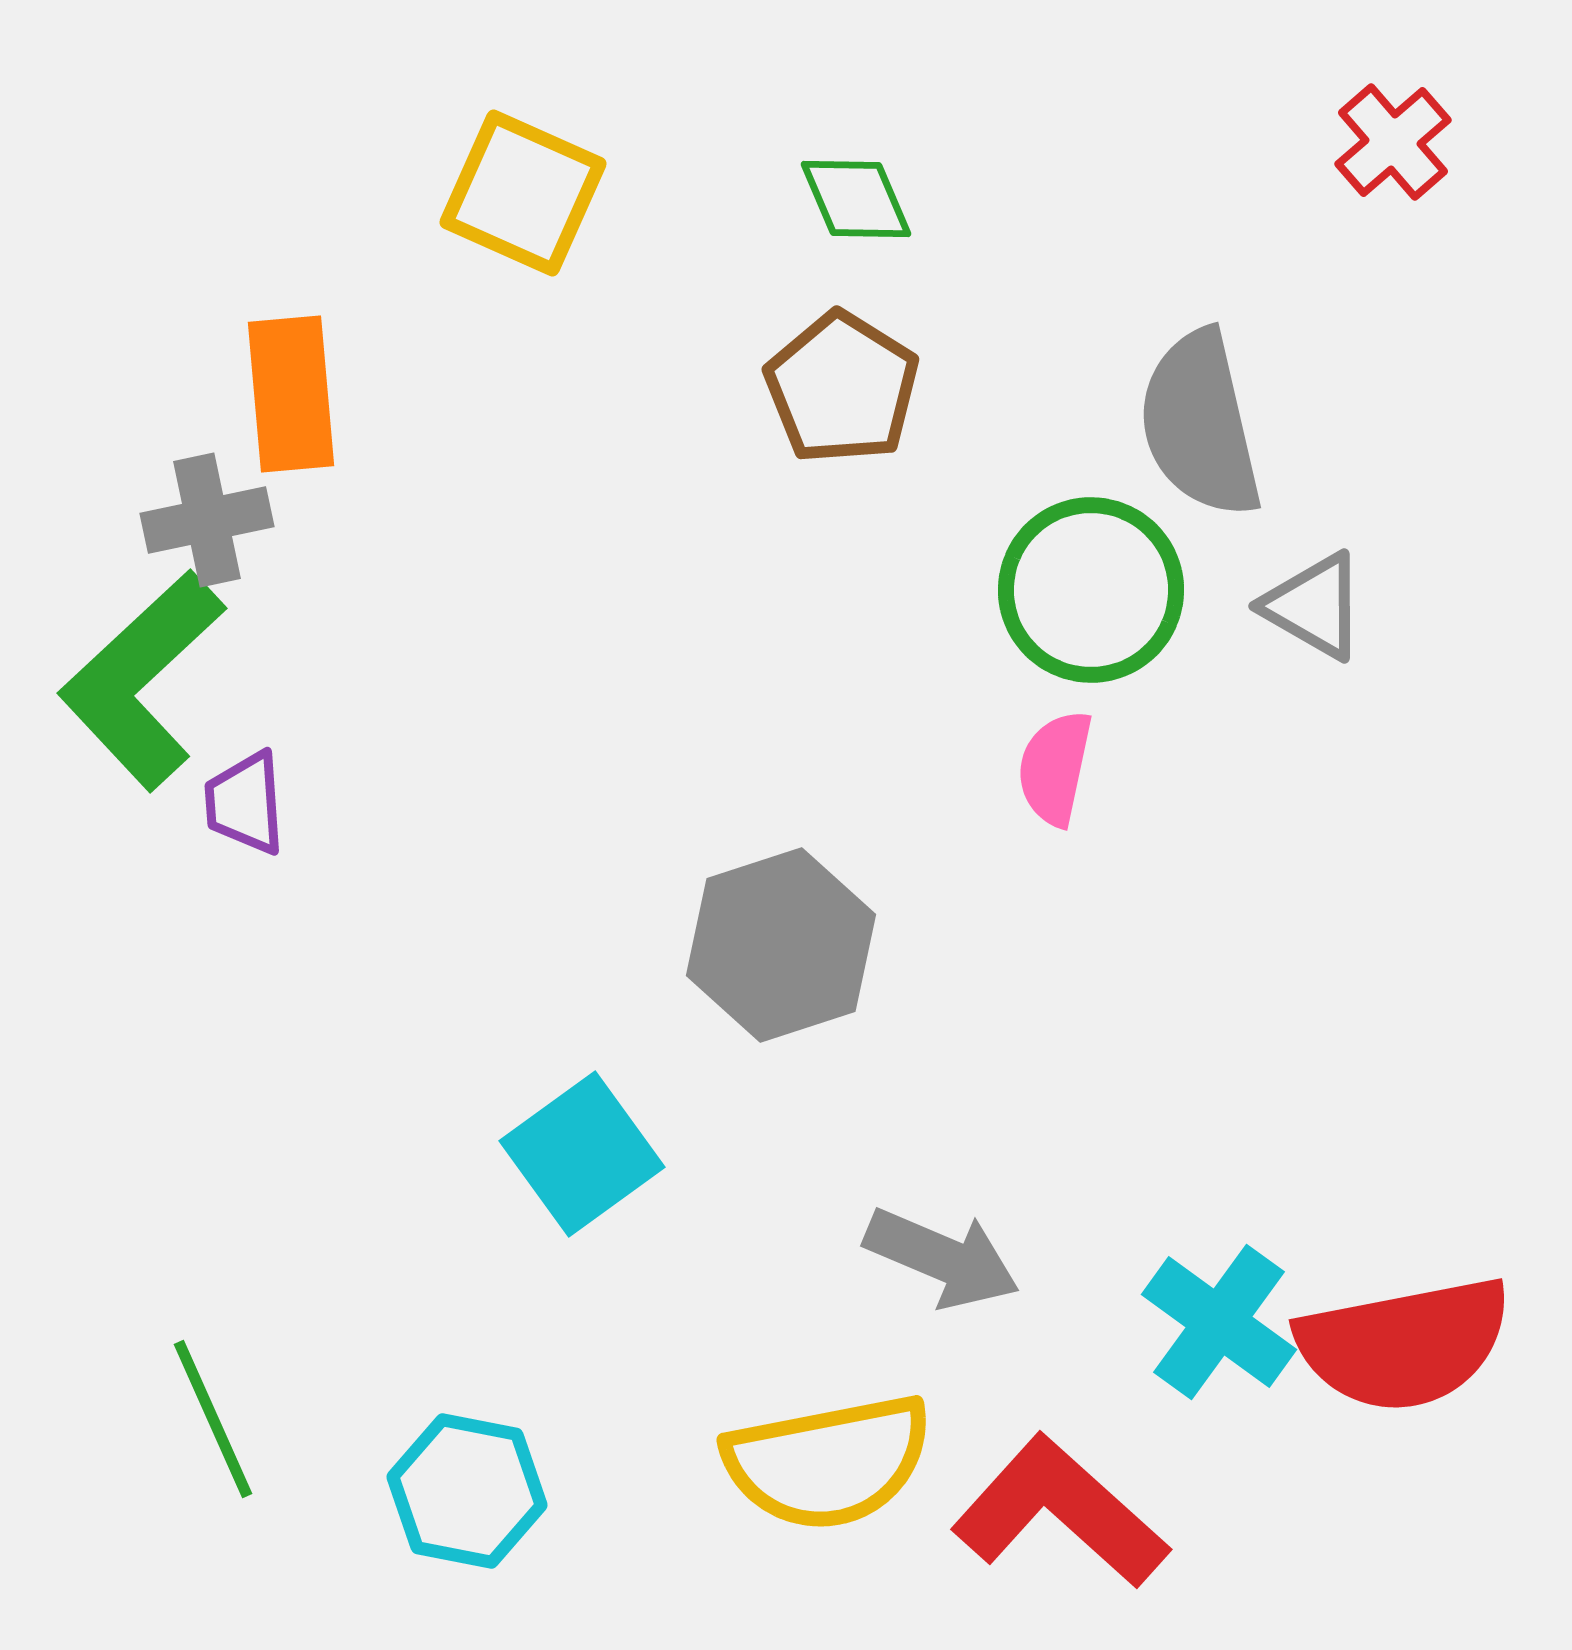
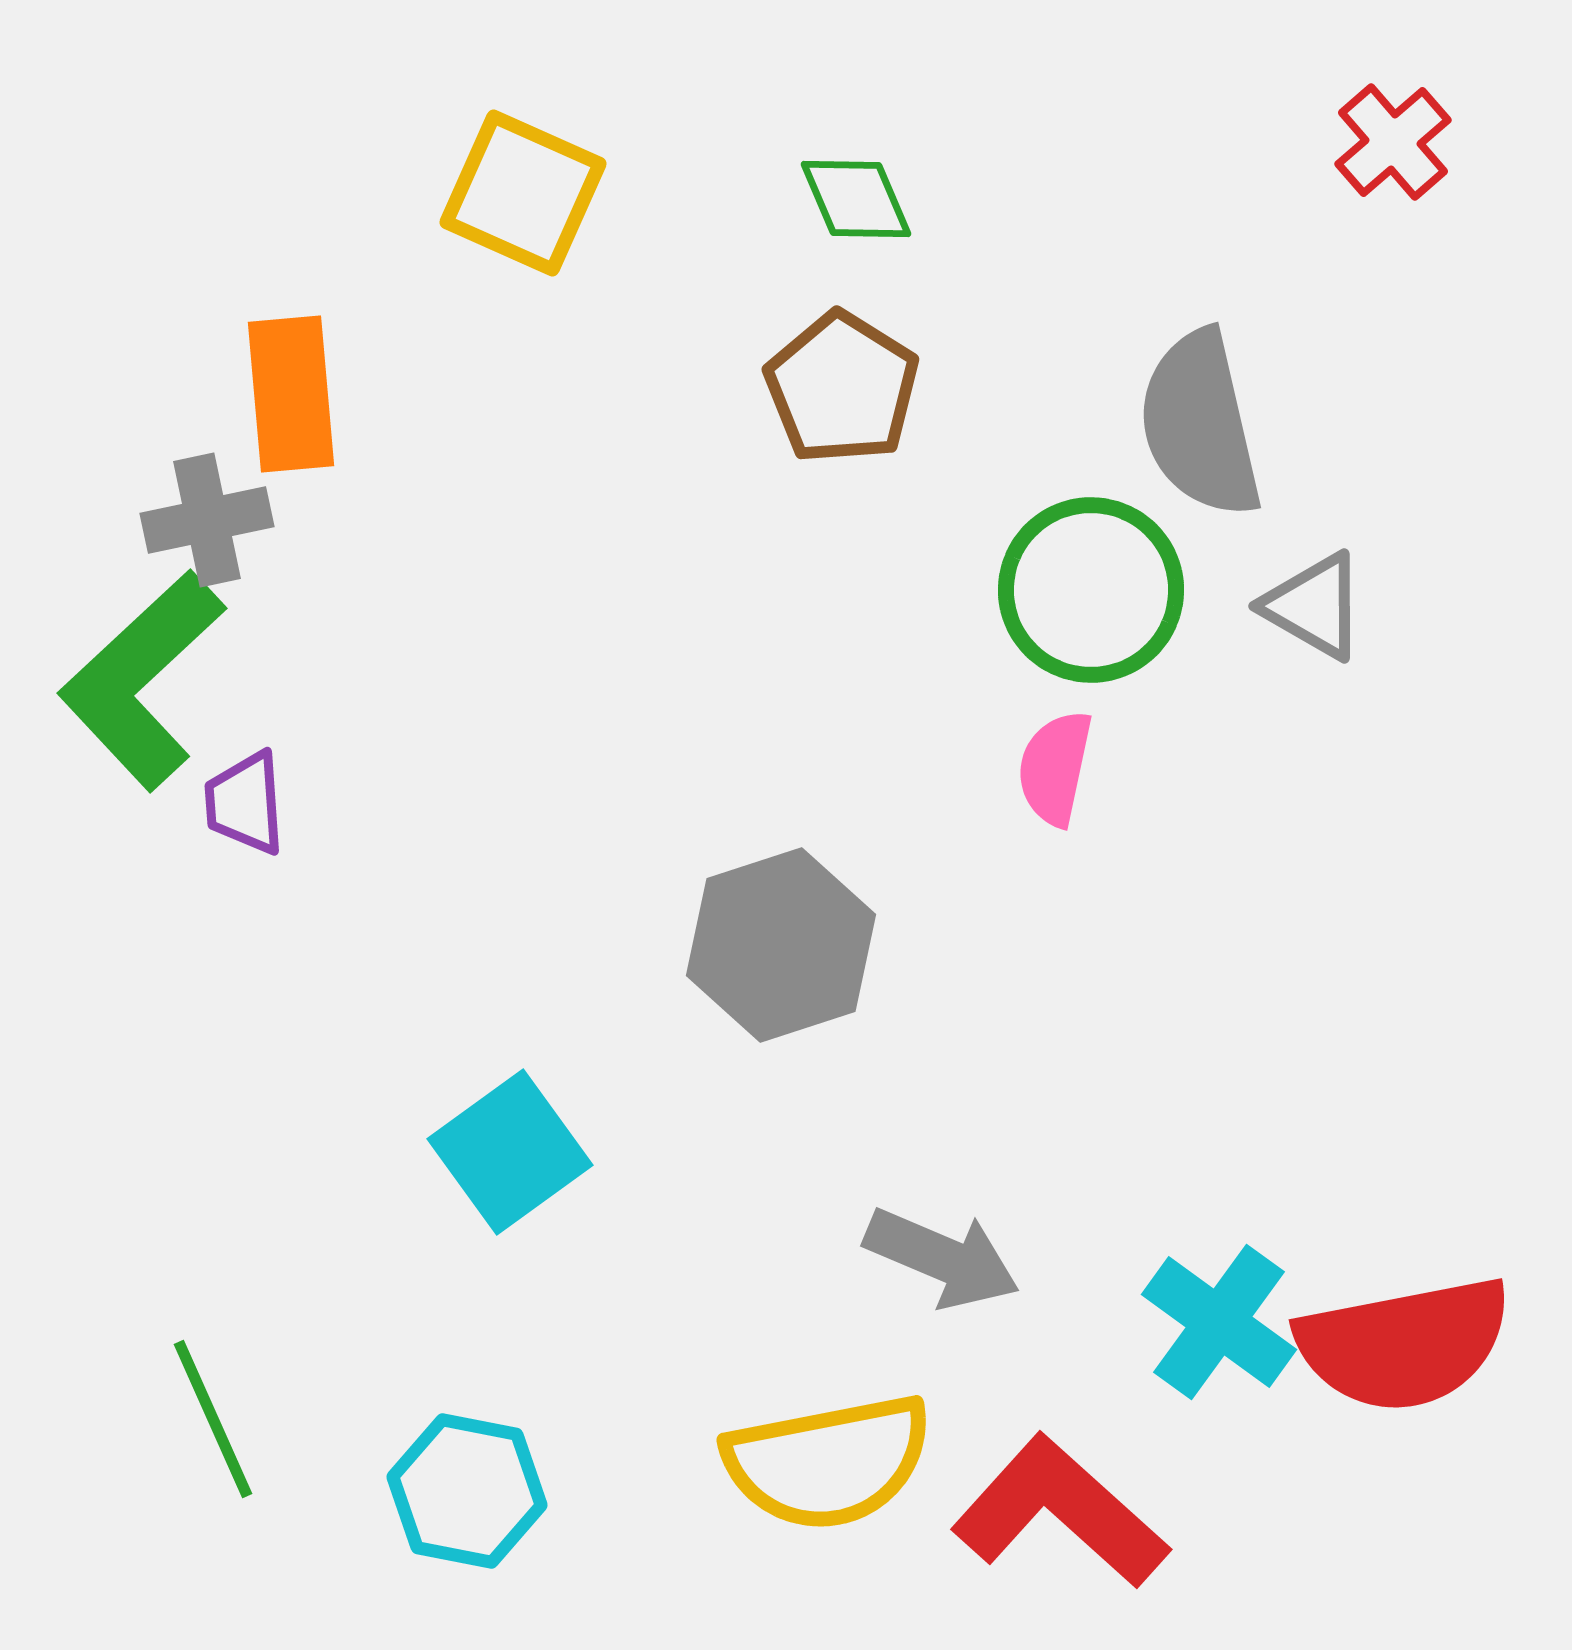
cyan square: moved 72 px left, 2 px up
